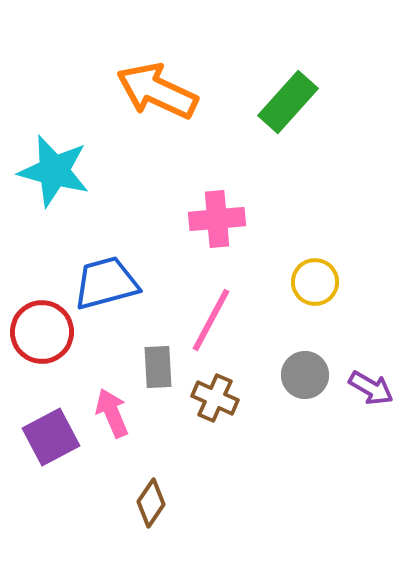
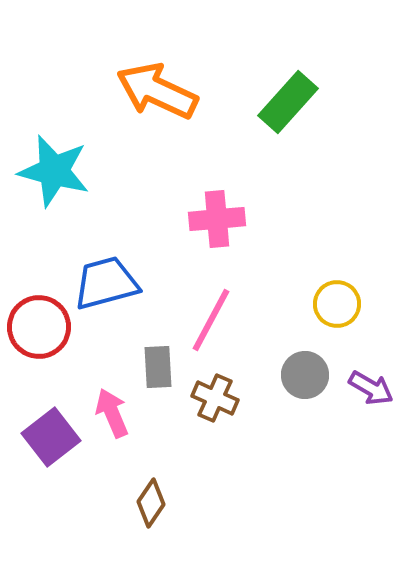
yellow circle: moved 22 px right, 22 px down
red circle: moved 3 px left, 5 px up
purple square: rotated 10 degrees counterclockwise
